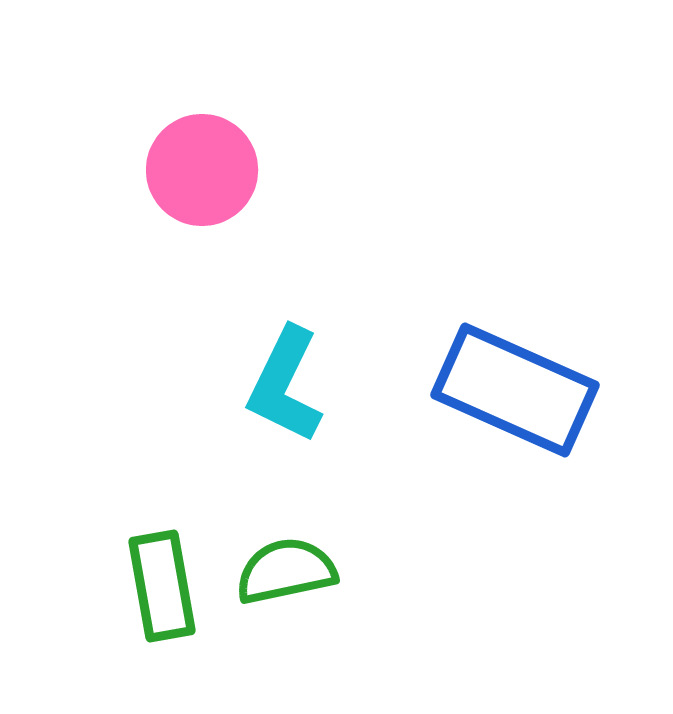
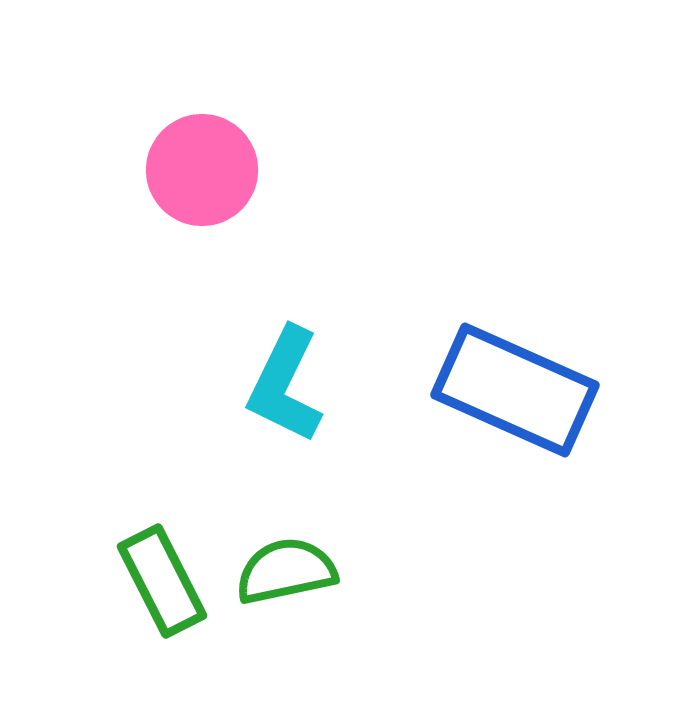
green rectangle: moved 5 px up; rotated 17 degrees counterclockwise
